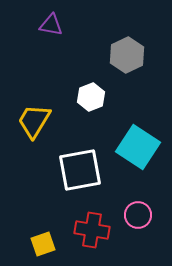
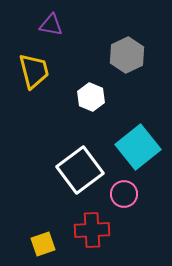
white hexagon: rotated 16 degrees counterclockwise
yellow trapezoid: moved 50 px up; rotated 135 degrees clockwise
cyan square: rotated 18 degrees clockwise
white square: rotated 27 degrees counterclockwise
pink circle: moved 14 px left, 21 px up
red cross: rotated 12 degrees counterclockwise
